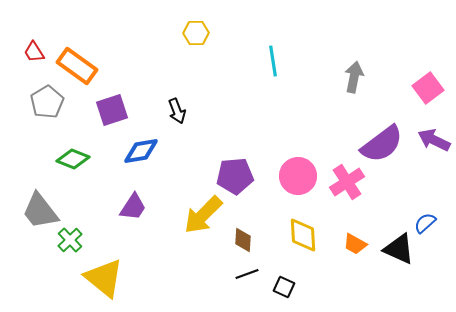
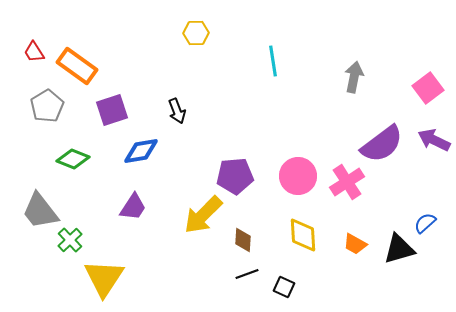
gray pentagon: moved 4 px down
black triangle: rotated 40 degrees counterclockwise
yellow triangle: rotated 24 degrees clockwise
